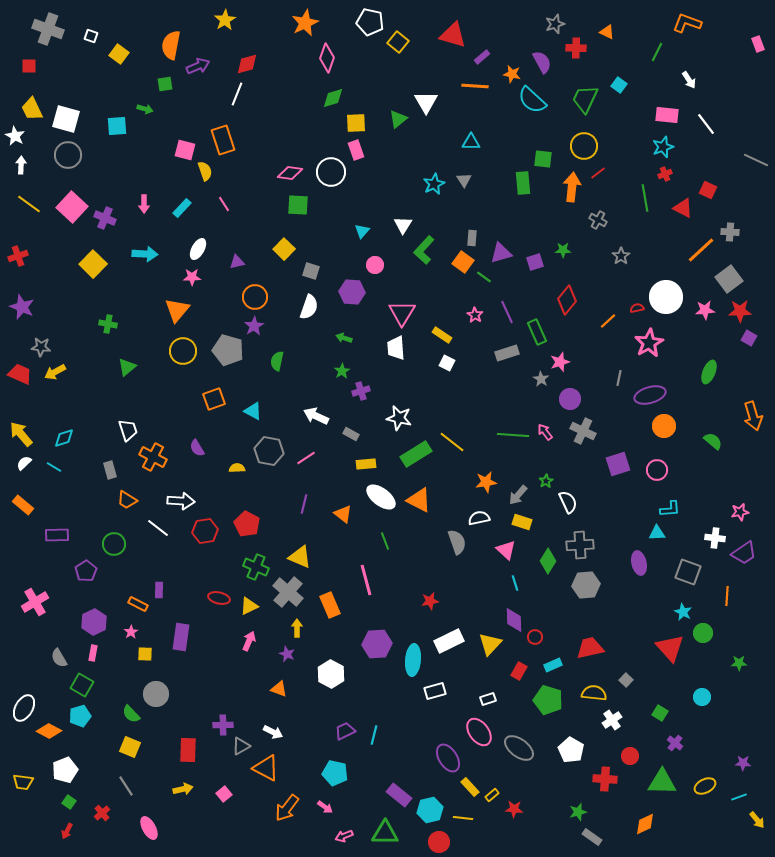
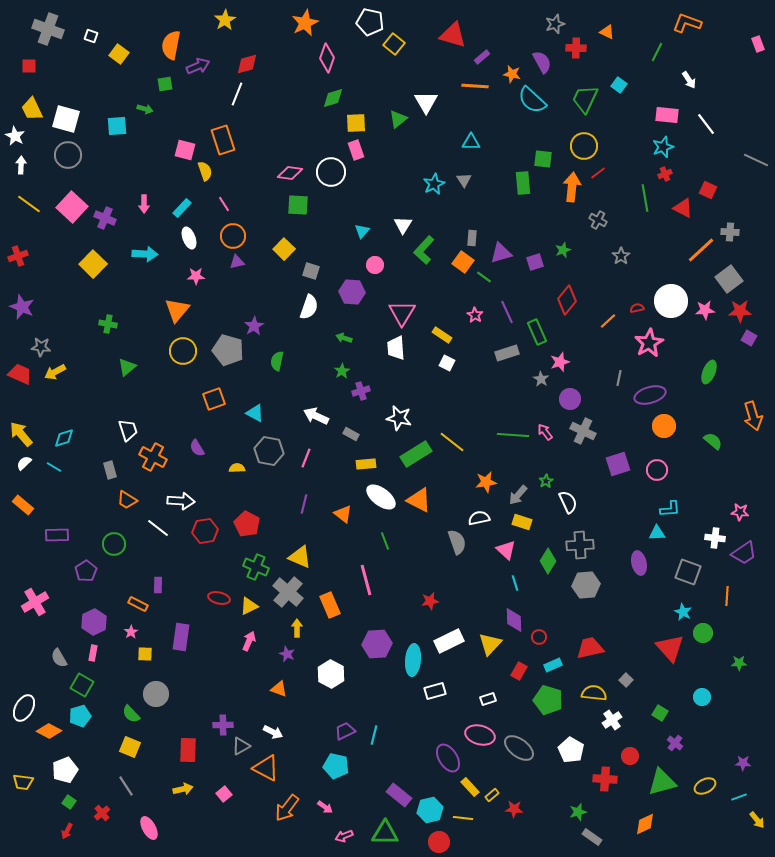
yellow square at (398, 42): moved 4 px left, 2 px down
white ellipse at (198, 249): moved 9 px left, 11 px up; rotated 50 degrees counterclockwise
green star at (563, 250): rotated 21 degrees counterclockwise
pink star at (192, 277): moved 4 px right, 1 px up
orange circle at (255, 297): moved 22 px left, 61 px up
white circle at (666, 297): moved 5 px right, 4 px down
cyan triangle at (253, 411): moved 2 px right, 2 px down
pink line at (306, 458): rotated 36 degrees counterclockwise
pink star at (740, 512): rotated 18 degrees clockwise
purple rectangle at (159, 590): moved 1 px left, 5 px up
red circle at (535, 637): moved 4 px right
pink ellipse at (479, 732): moved 1 px right, 3 px down; rotated 40 degrees counterclockwise
cyan pentagon at (335, 773): moved 1 px right, 7 px up
green triangle at (662, 782): rotated 16 degrees counterclockwise
